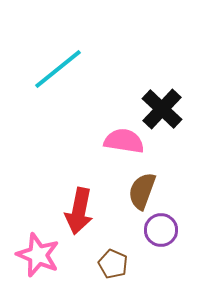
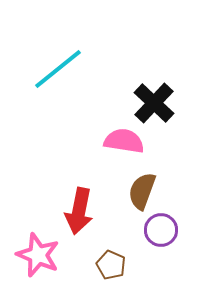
black cross: moved 8 px left, 6 px up
brown pentagon: moved 2 px left, 1 px down
